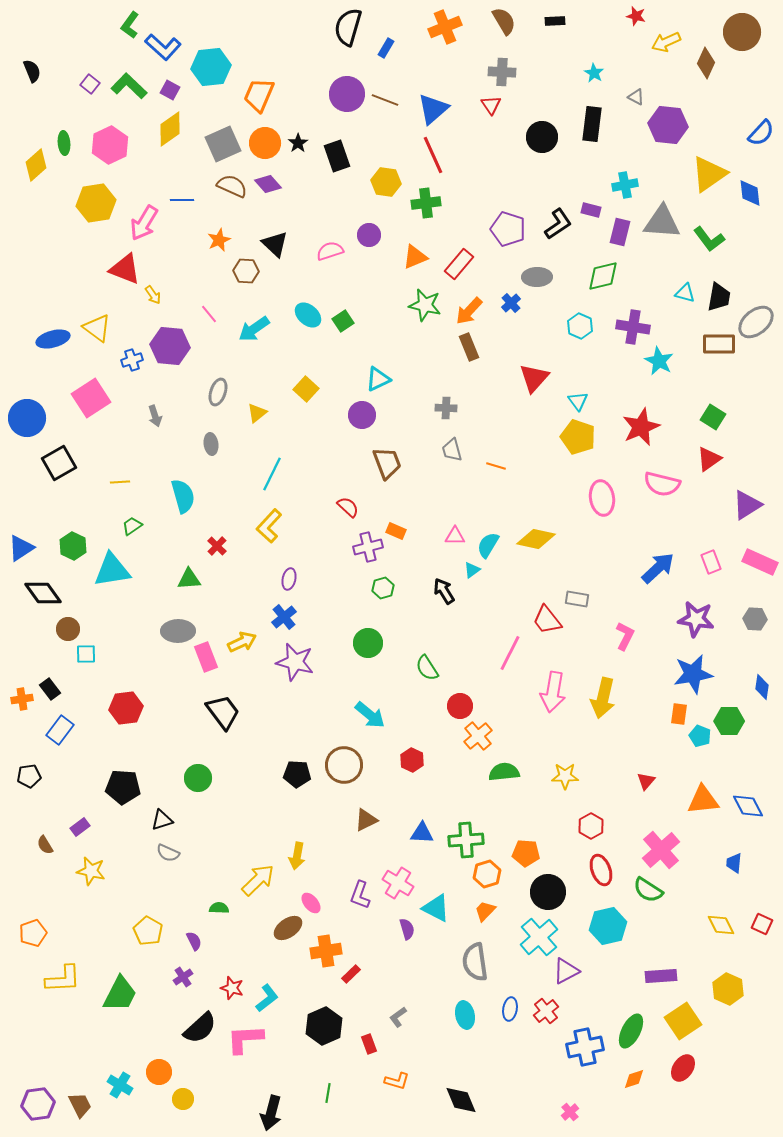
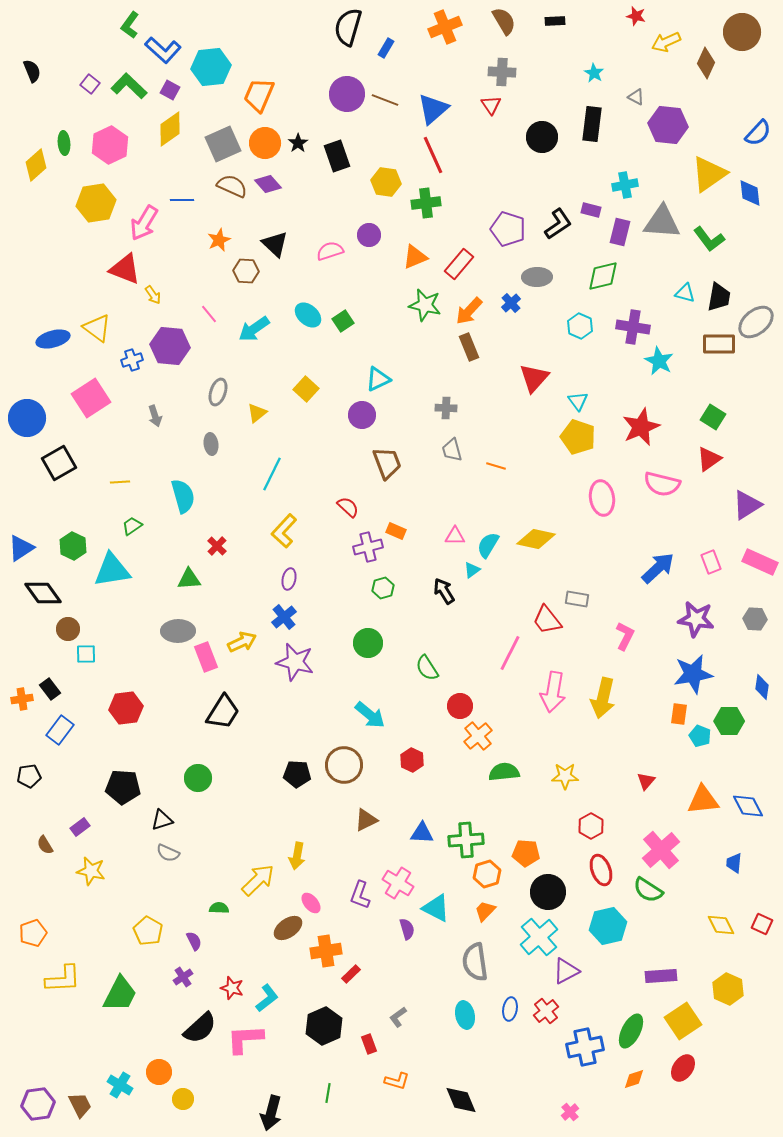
blue L-shape at (163, 47): moved 3 px down
blue semicircle at (761, 133): moved 3 px left
yellow L-shape at (269, 526): moved 15 px right, 5 px down
black trapezoid at (223, 712): rotated 69 degrees clockwise
